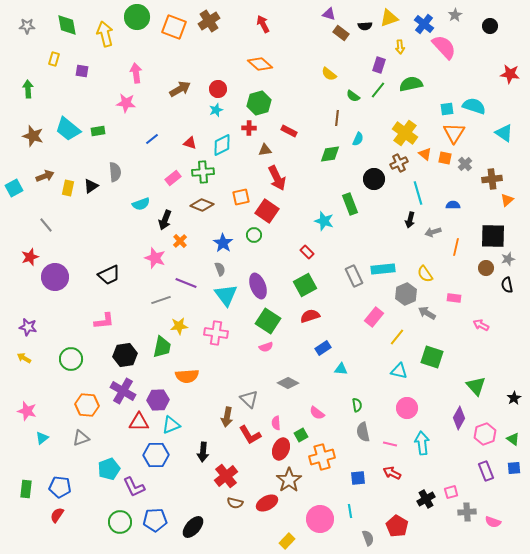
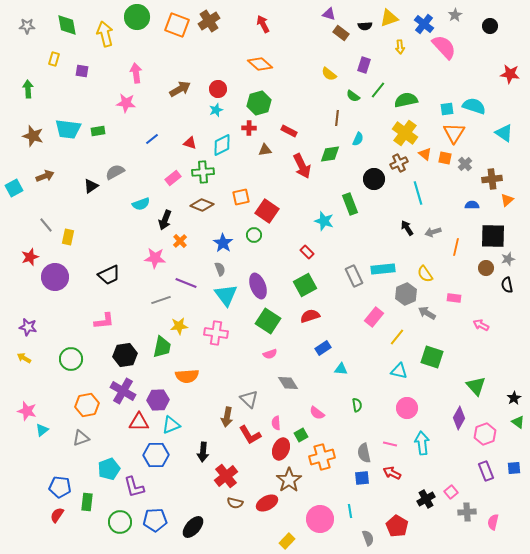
orange square at (174, 27): moved 3 px right, 2 px up
purple rectangle at (379, 65): moved 15 px left
green semicircle at (411, 84): moved 5 px left, 16 px down
cyan trapezoid at (68, 129): rotated 32 degrees counterclockwise
gray semicircle at (115, 172): rotated 114 degrees counterclockwise
red arrow at (277, 178): moved 25 px right, 12 px up
yellow rectangle at (68, 188): moved 49 px down
blue semicircle at (453, 205): moved 19 px right
black arrow at (410, 220): moved 3 px left, 8 px down; rotated 133 degrees clockwise
pink star at (155, 258): rotated 15 degrees counterclockwise
pink semicircle at (266, 347): moved 4 px right, 7 px down
gray diamond at (288, 383): rotated 30 degrees clockwise
orange hexagon at (87, 405): rotated 15 degrees counterclockwise
gray semicircle at (363, 432): moved 1 px right, 21 px down
cyan triangle at (42, 438): moved 8 px up
green triangle at (513, 439): moved 5 px right, 17 px up
blue square at (358, 478): moved 4 px right
purple L-shape at (134, 487): rotated 10 degrees clockwise
green rectangle at (26, 489): moved 61 px right, 13 px down
pink square at (451, 492): rotated 24 degrees counterclockwise
pink semicircle at (493, 522): rotated 84 degrees clockwise
